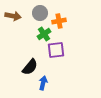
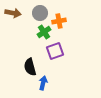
brown arrow: moved 3 px up
green cross: moved 2 px up
purple square: moved 1 px left, 1 px down; rotated 12 degrees counterclockwise
black semicircle: rotated 126 degrees clockwise
